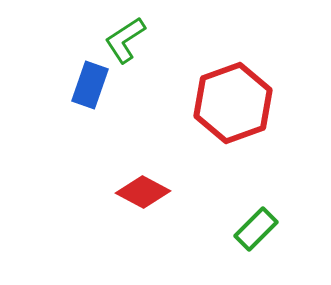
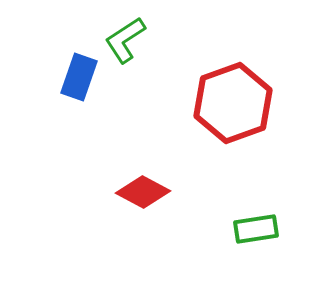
blue rectangle: moved 11 px left, 8 px up
green rectangle: rotated 36 degrees clockwise
